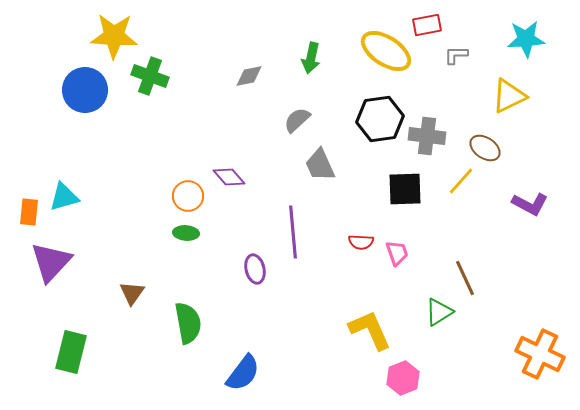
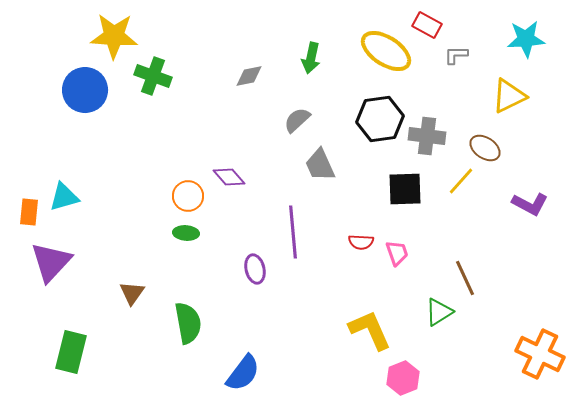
red rectangle: rotated 40 degrees clockwise
green cross: moved 3 px right
